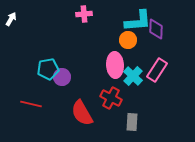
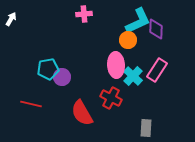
cyan L-shape: rotated 20 degrees counterclockwise
pink ellipse: moved 1 px right
gray rectangle: moved 14 px right, 6 px down
